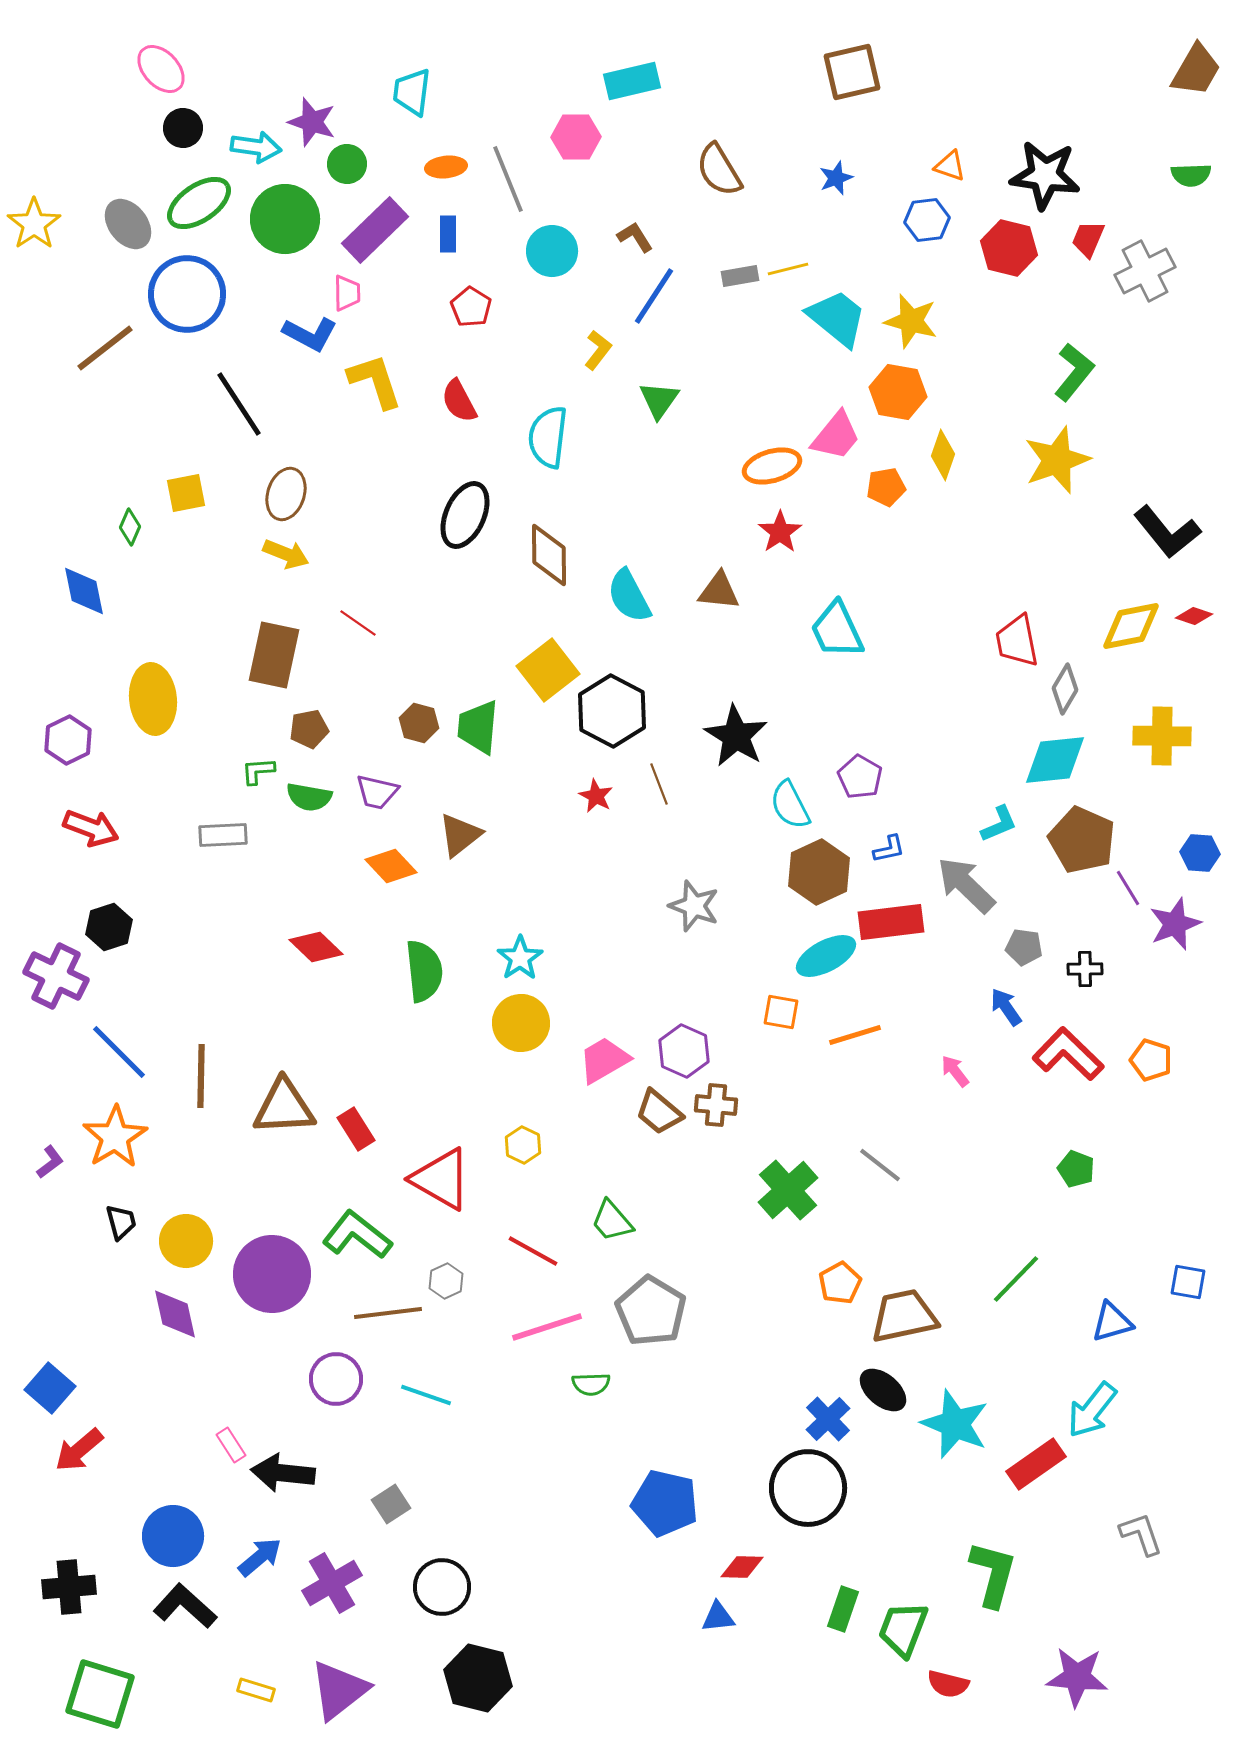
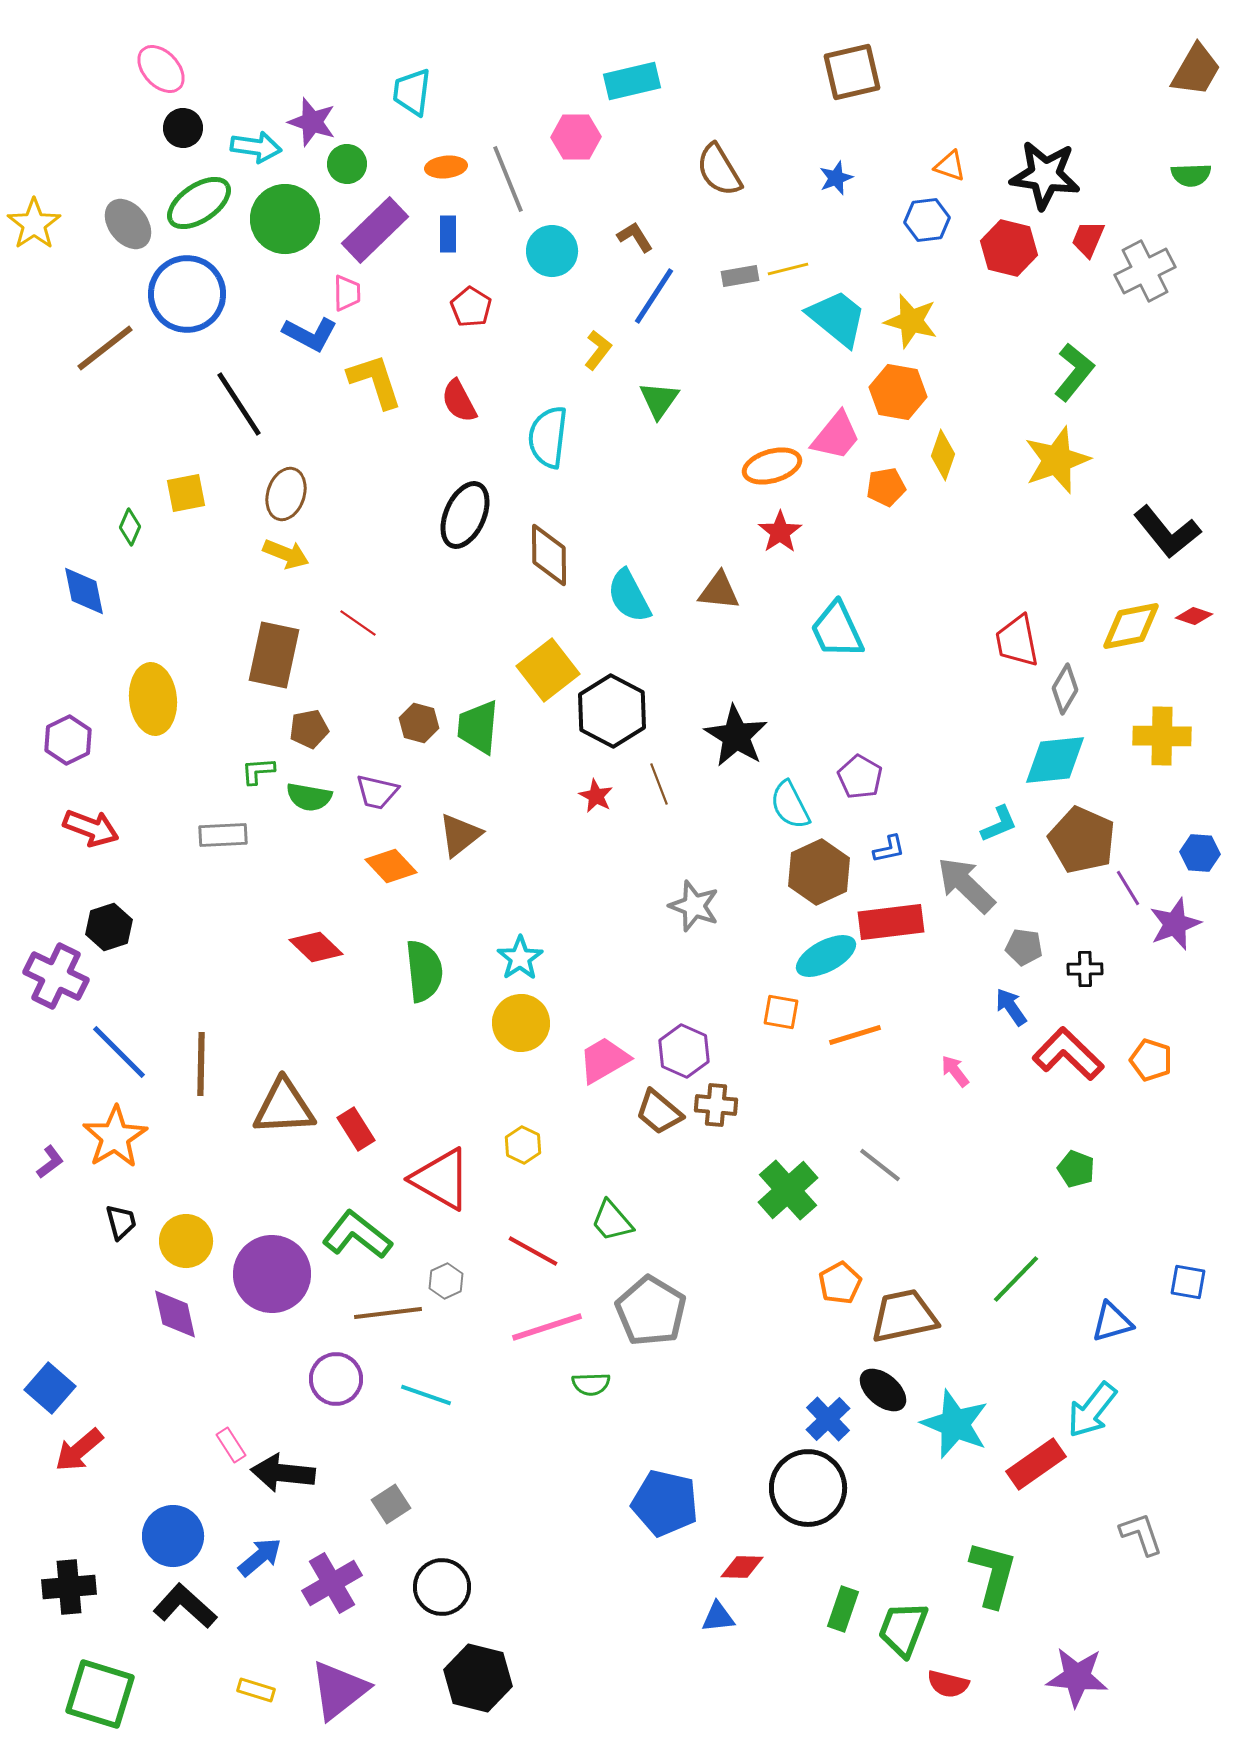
blue arrow at (1006, 1007): moved 5 px right
brown line at (201, 1076): moved 12 px up
